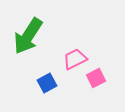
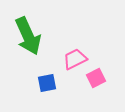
green arrow: rotated 57 degrees counterclockwise
blue square: rotated 18 degrees clockwise
